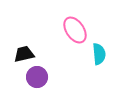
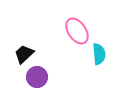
pink ellipse: moved 2 px right, 1 px down
black trapezoid: rotated 30 degrees counterclockwise
